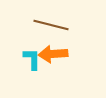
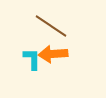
brown line: moved 1 px down; rotated 20 degrees clockwise
